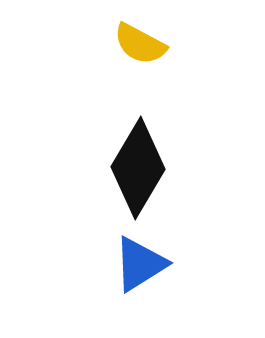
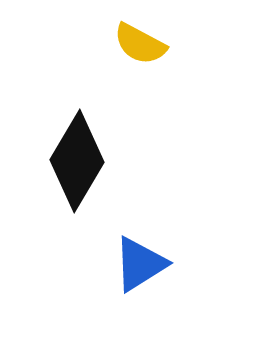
black diamond: moved 61 px left, 7 px up
